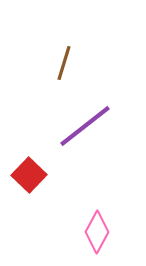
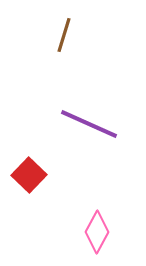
brown line: moved 28 px up
purple line: moved 4 px right, 2 px up; rotated 62 degrees clockwise
